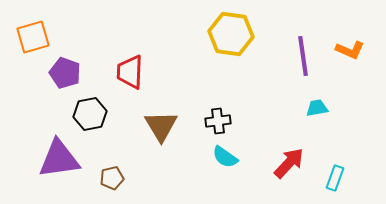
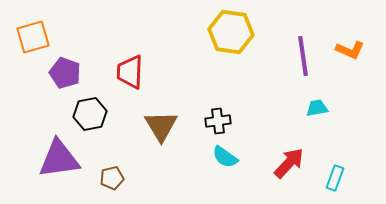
yellow hexagon: moved 2 px up
